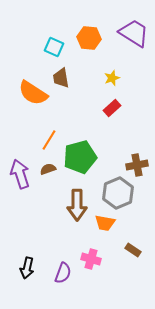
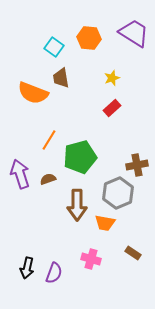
cyan square: rotated 12 degrees clockwise
orange semicircle: rotated 12 degrees counterclockwise
brown semicircle: moved 10 px down
brown rectangle: moved 3 px down
purple semicircle: moved 9 px left
